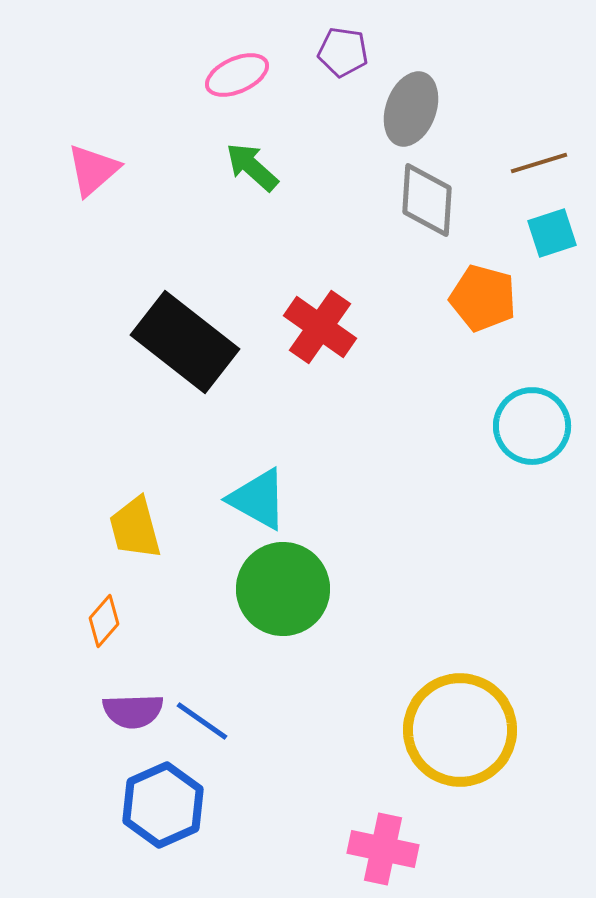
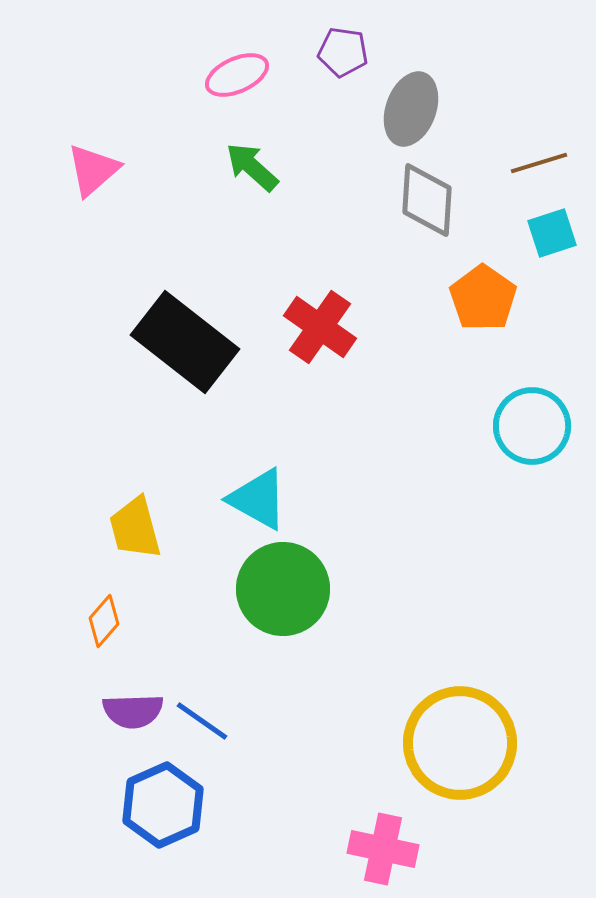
orange pentagon: rotated 20 degrees clockwise
yellow circle: moved 13 px down
